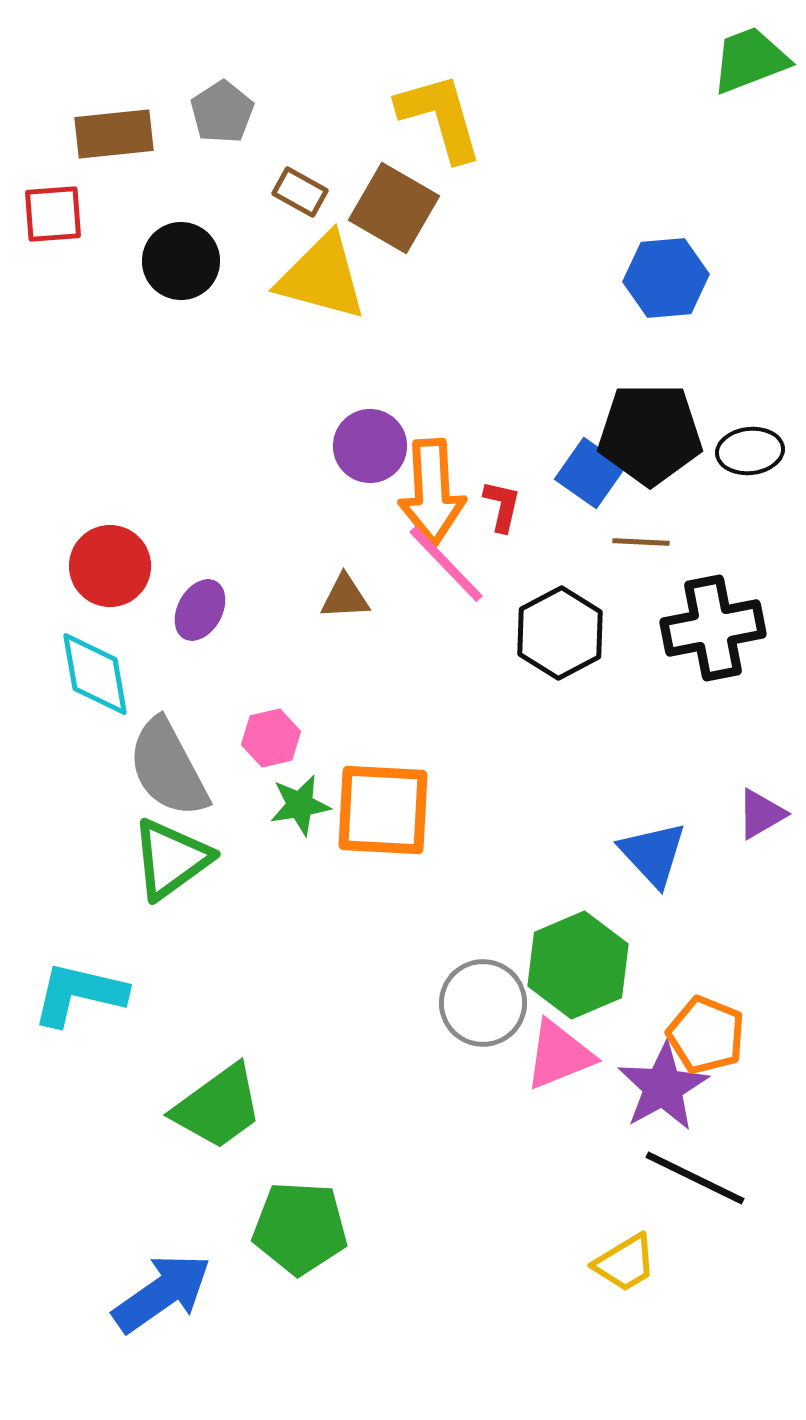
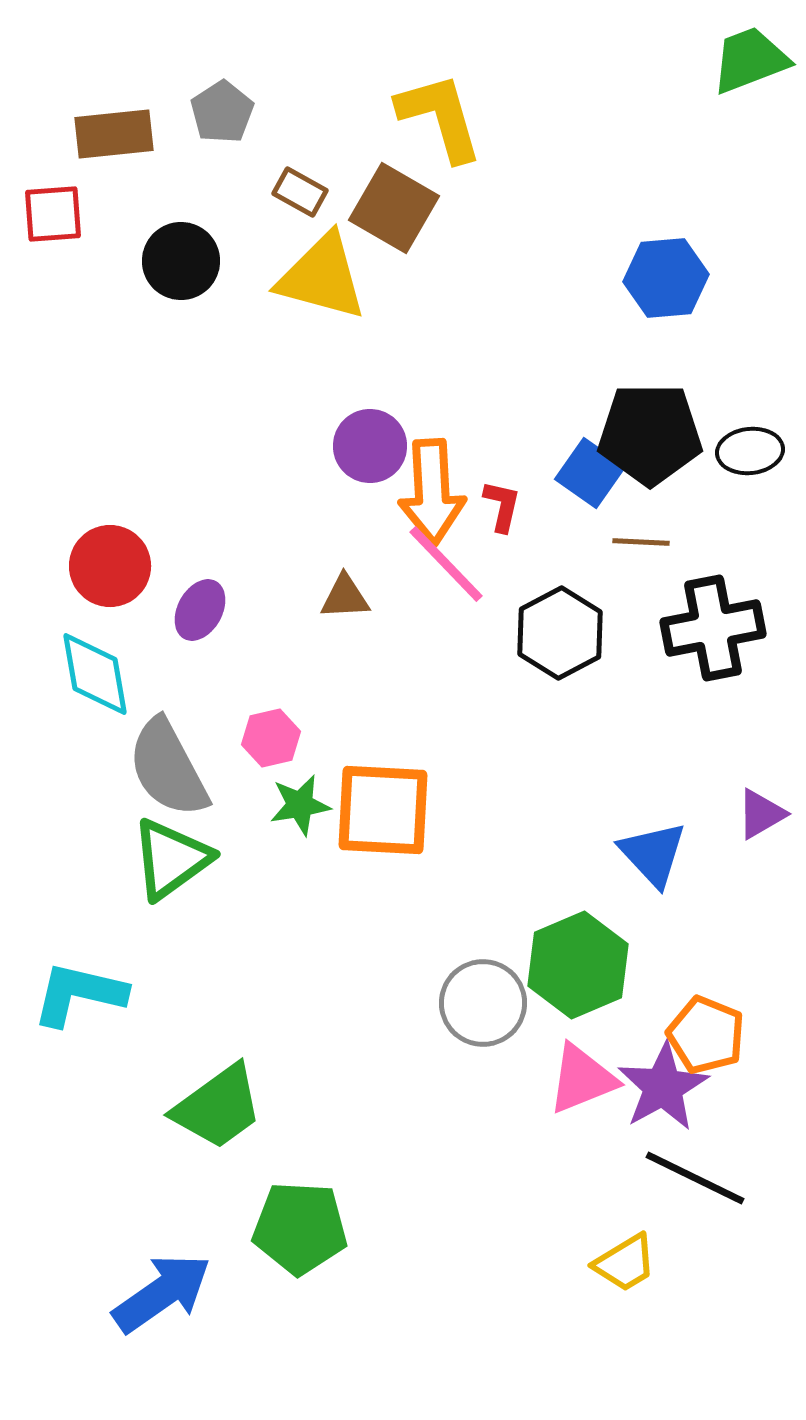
pink triangle at (559, 1055): moved 23 px right, 24 px down
